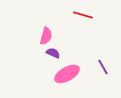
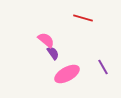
red line: moved 3 px down
pink semicircle: moved 4 px down; rotated 66 degrees counterclockwise
purple semicircle: rotated 32 degrees clockwise
